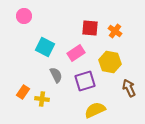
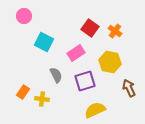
red square: rotated 30 degrees clockwise
cyan square: moved 1 px left, 5 px up
